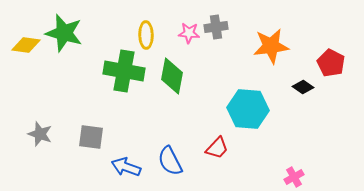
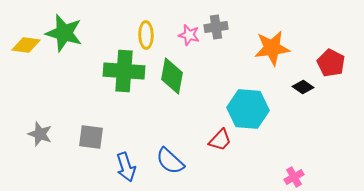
pink star: moved 2 px down; rotated 10 degrees clockwise
orange star: moved 1 px right, 2 px down
green cross: rotated 6 degrees counterclockwise
red trapezoid: moved 3 px right, 8 px up
blue semicircle: rotated 20 degrees counterclockwise
blue arrow: rotated 128 degrees counterclockwise
